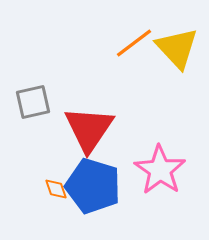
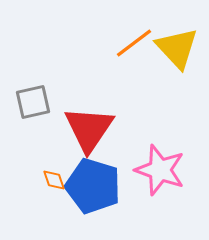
pink star: rotated 15 degrees counterclockwise
orange diamond: moved 2 px left, 9 px up
